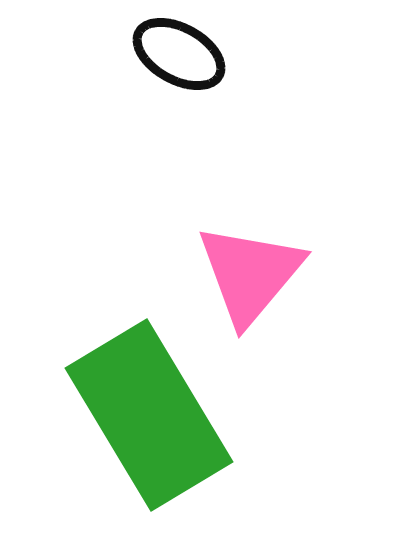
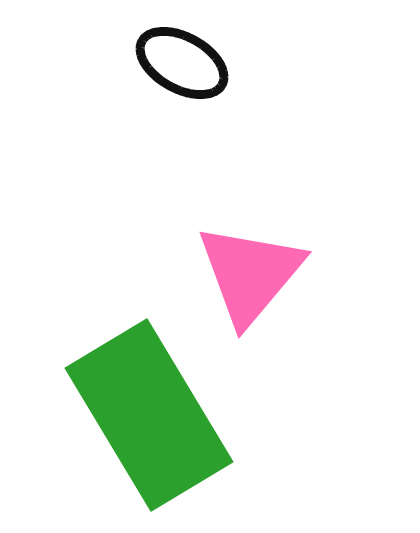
black ellipse: moved 3 px right, 9 px down
